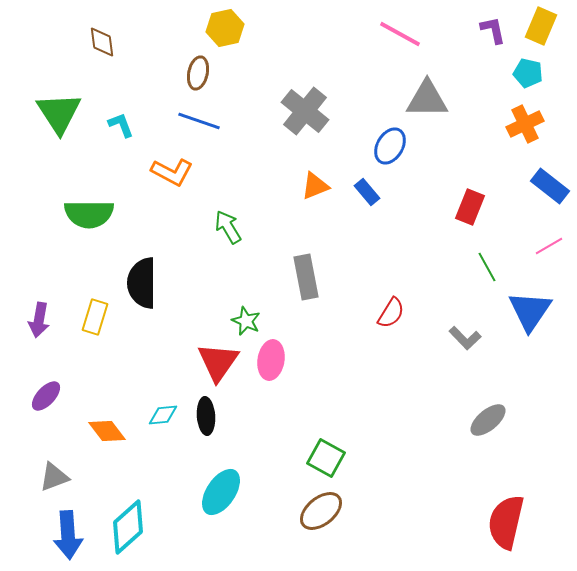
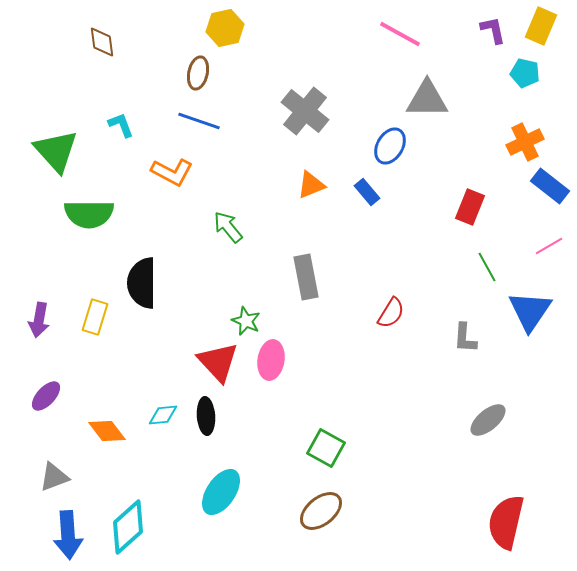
cyan pentagon at (528, 73): moved 3 px left
green triangle at (59, 113): moved 3 px left, 38 px down; rotated 9 degrees counterclockwise
orange cross at (525, 124): moved 18 px down
orange triangle at (315, 186): moved 4 px left, 1 px up
green arrow at (228, 227): rotated 8 degrees counterclockwise
gray L-shape at (465, 338): rotated 48 degrees clockwise
red triangle at (218, 362): rotated 18 degrees counterclockwise
green square at (326, 458): moved 10 px up
